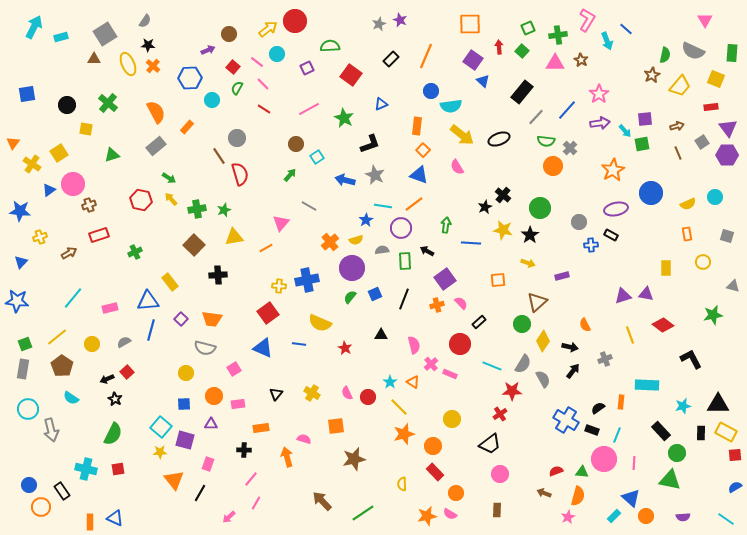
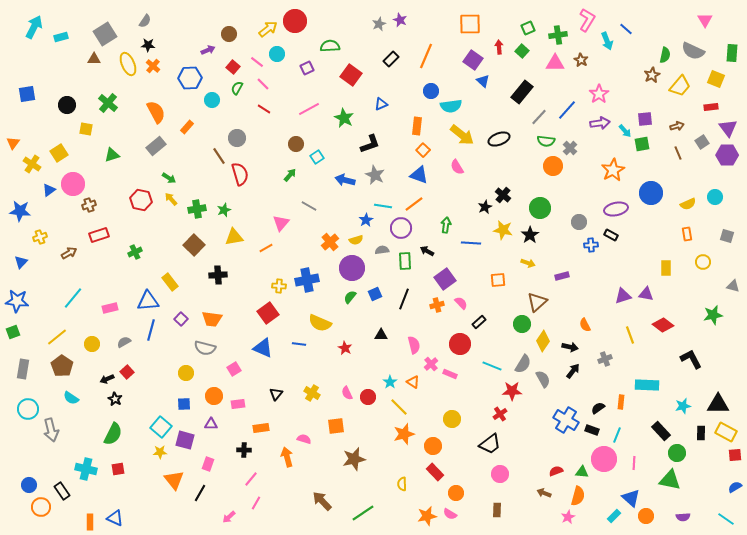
gray line at (536, 117): moved 3 px right
green square at (25, 344): moved 12 px left, 12 px up
